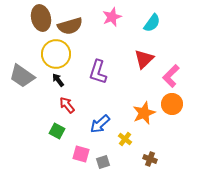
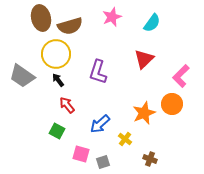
pink L-shape: moved 10 px right
